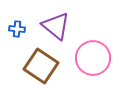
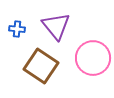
purple triangle: rotated 12 degrees clockwise
